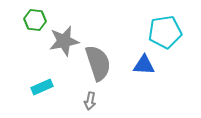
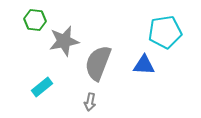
gray semicircle: rotated 141 degrees counterclockwise
cyan rectangle: rotated 15 degrees counterclockwise
gray arrow: moved 1 px down
